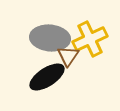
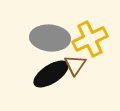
brown triangle: moved 7 px right, 9 px down
black ellipse: moved 4 px right, 3 px up
